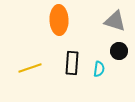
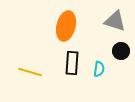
orange ellipse: moved 7 px right, 6 px down; rotated 16 degrees clockwise
black circle: moved 2 px right
yellow line: moved 4 px down; rotated 35 degrees clockwise
